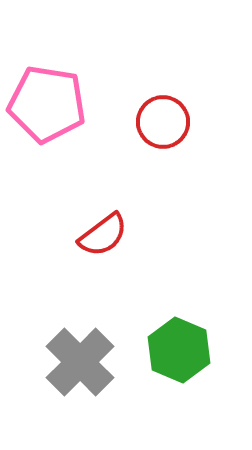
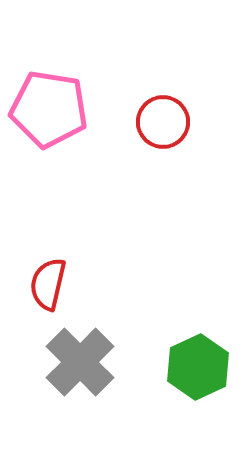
pink pentagon: moved 2 px right, 5 px down
red semicircle: moved 55 px left, 49 px down; rotated 140 degrees clockwise
green hexagon: moved 19 px right, 17 px down; rotated 12 degrees clockwise
